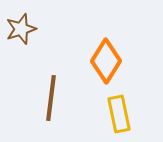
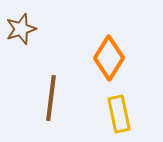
orange diamond: moved 3 px right, 3 px up
